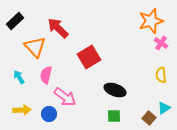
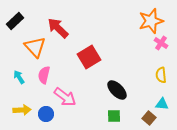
pink semicircle: moved 2 px left
black ellipse: moved 2 px right; rotated 25 degrees clockwise
cyan triangle: moved 2 px left, 4 px up; rotated 40 degrees clockwise
blue circle: moved 3 px left
